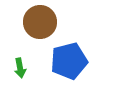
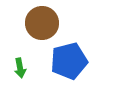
brown circle: moved 2 px right, 1 px down
